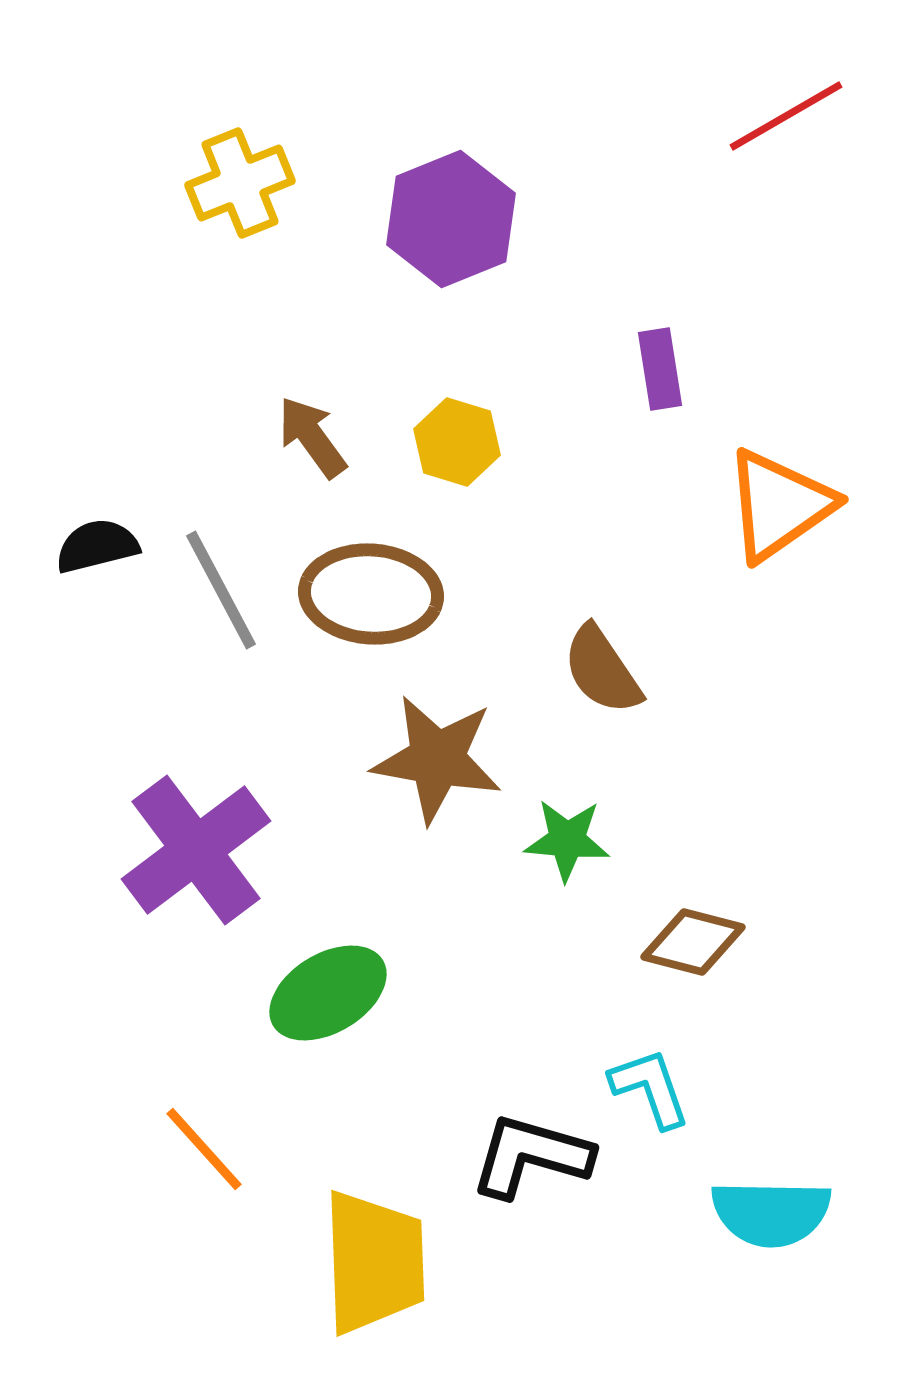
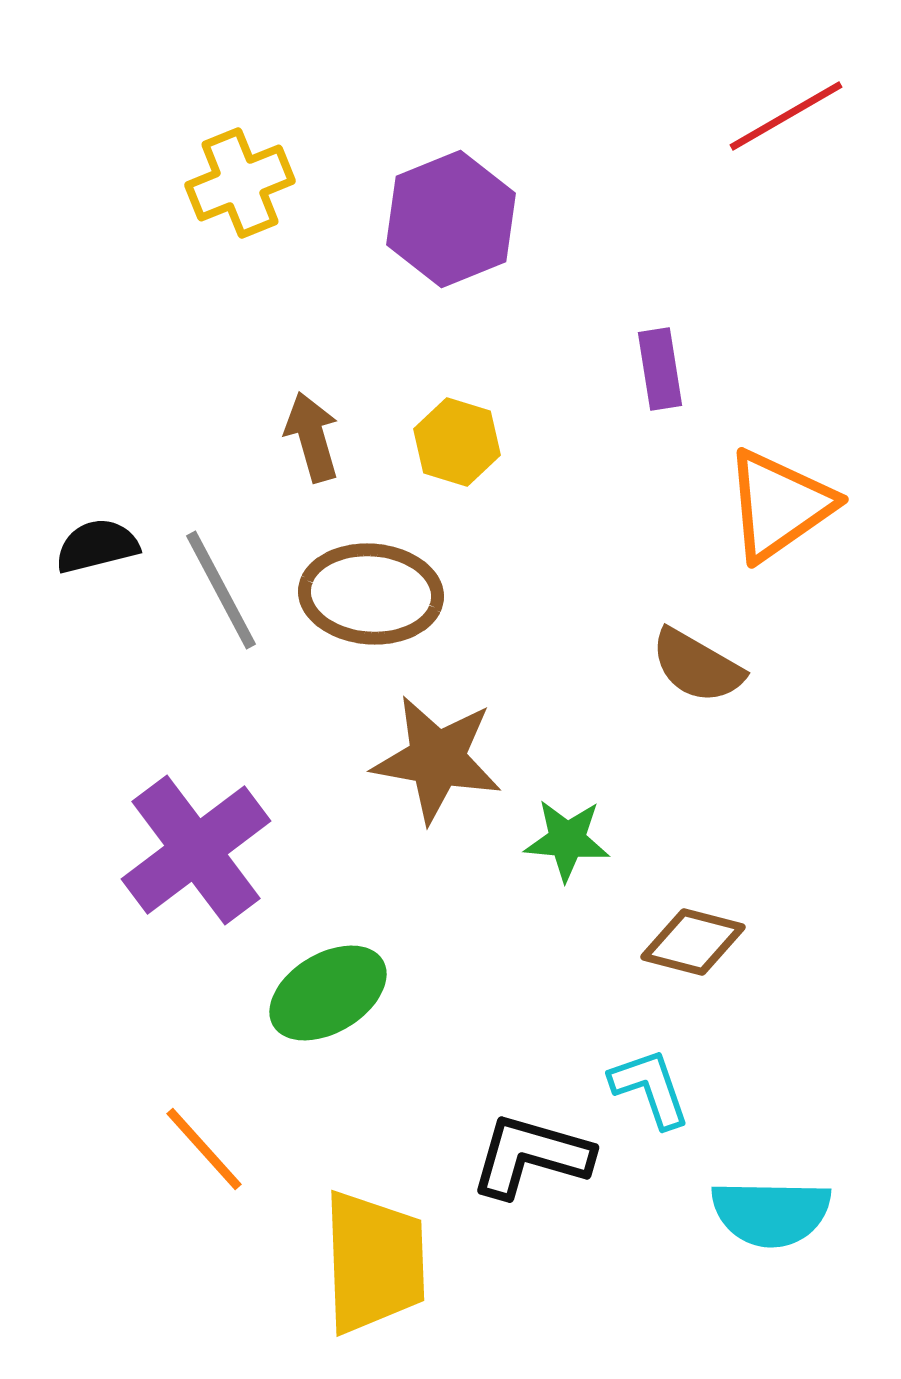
brown arrow: rotated 20 degrees clockwise
brown semicircle: moved 95 px right, 4 px up; rotated 26 degrees counterclockwise
